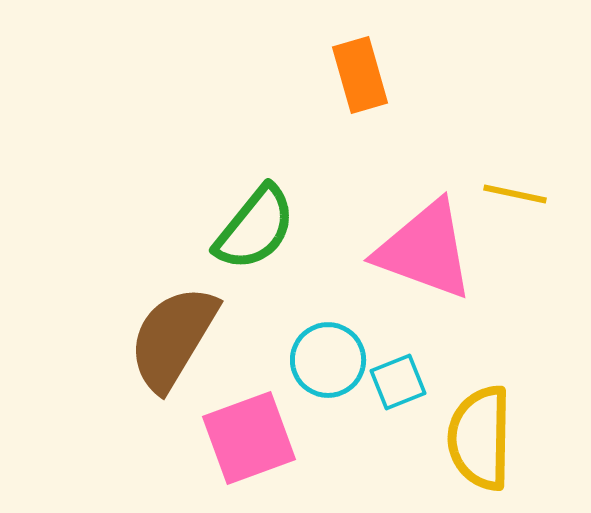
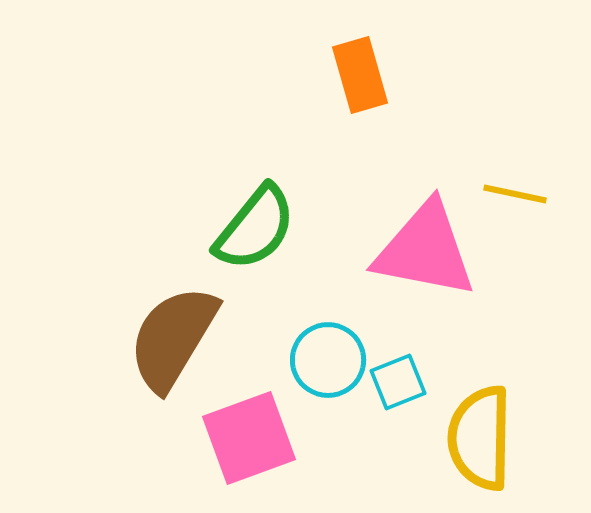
pink triangle: rotated 9 degrees counterclockwise
